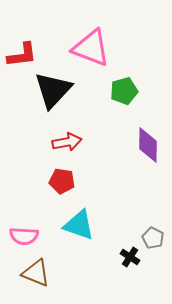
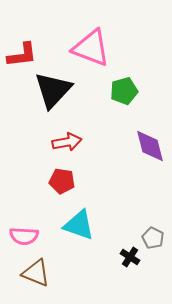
purple diamond: moved 2 px right, 1 px down; rotated 15 degrees counterclockwise
